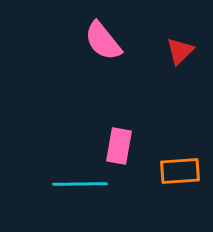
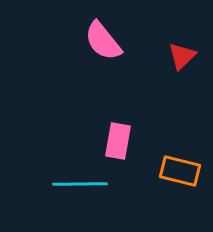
red triangle: moved 2 px right, 5 px down
pink rectangle: moved 1 px left, 5 px up
orange rectangle: rotated 18 degrees clockwise
